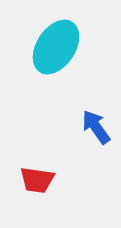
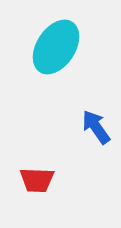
red trapezoid: rotated 6 degrees counterclockwise
